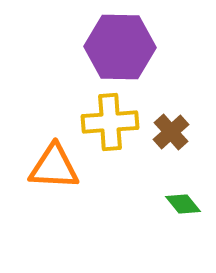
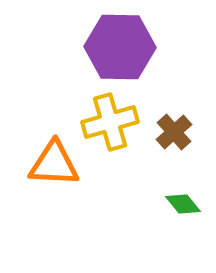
yellow cross: rotated 12 degrees counterclockwise
brown cross: moved 3 px right
orange triangle: moved 3 px up
